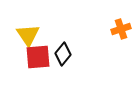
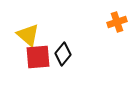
orange cross: moved 4 px left, 7 px up
yellow triangle: rotated 15 degrees counterclockwise
